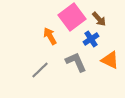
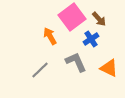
orange triangle: moved 1 px left, 8 px down
